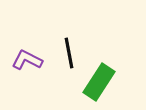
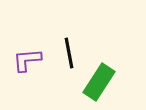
purple L-shape: rotated 32 degrees counterclockwise
